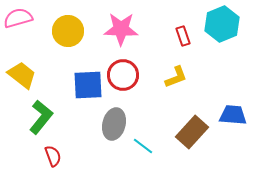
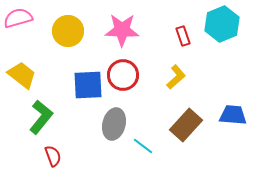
pink star: moved 1 px right, 1 px down
yellow L-shape: rotated 20 degrees counterclockwise
brown rectangle: moved 6 px left, 7 px up
